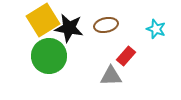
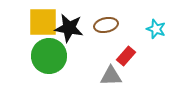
yellow square: moved 2 px down; rotated 32 degrees clockwise
